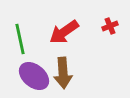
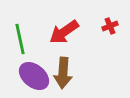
brown arrow: rotated 8 degrees clockwise
